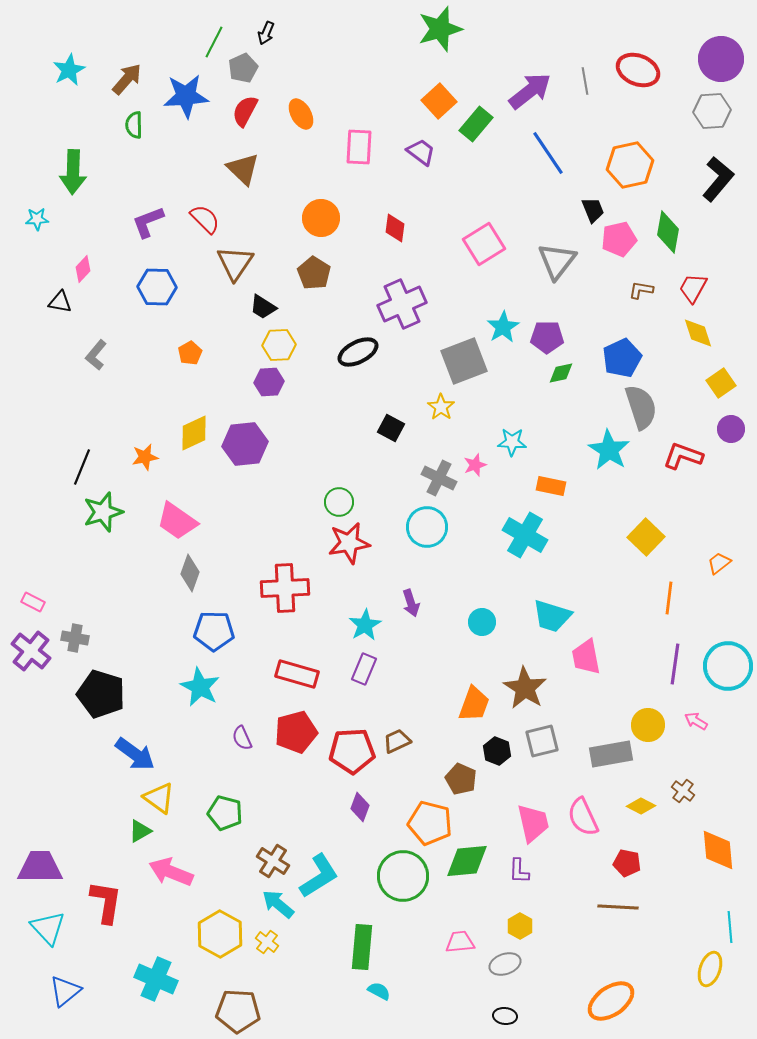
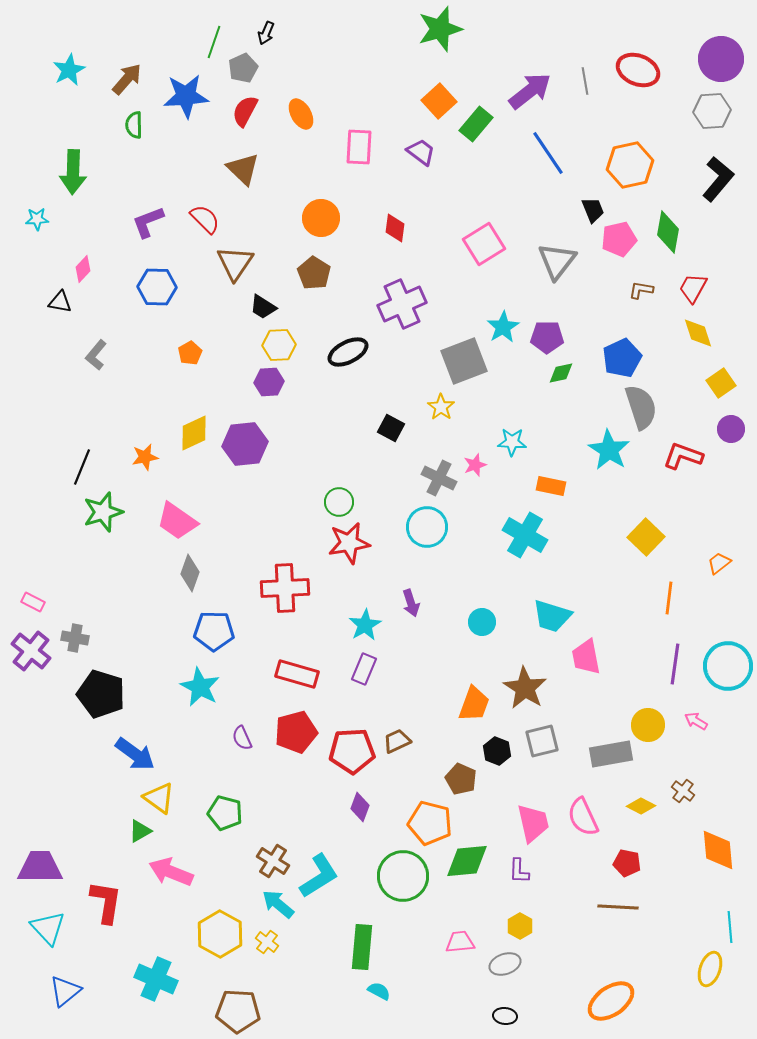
green line at (214, 42): rotated 8 degrees counterclockwise
black ellipse at (358, 352): moved 10 px left
